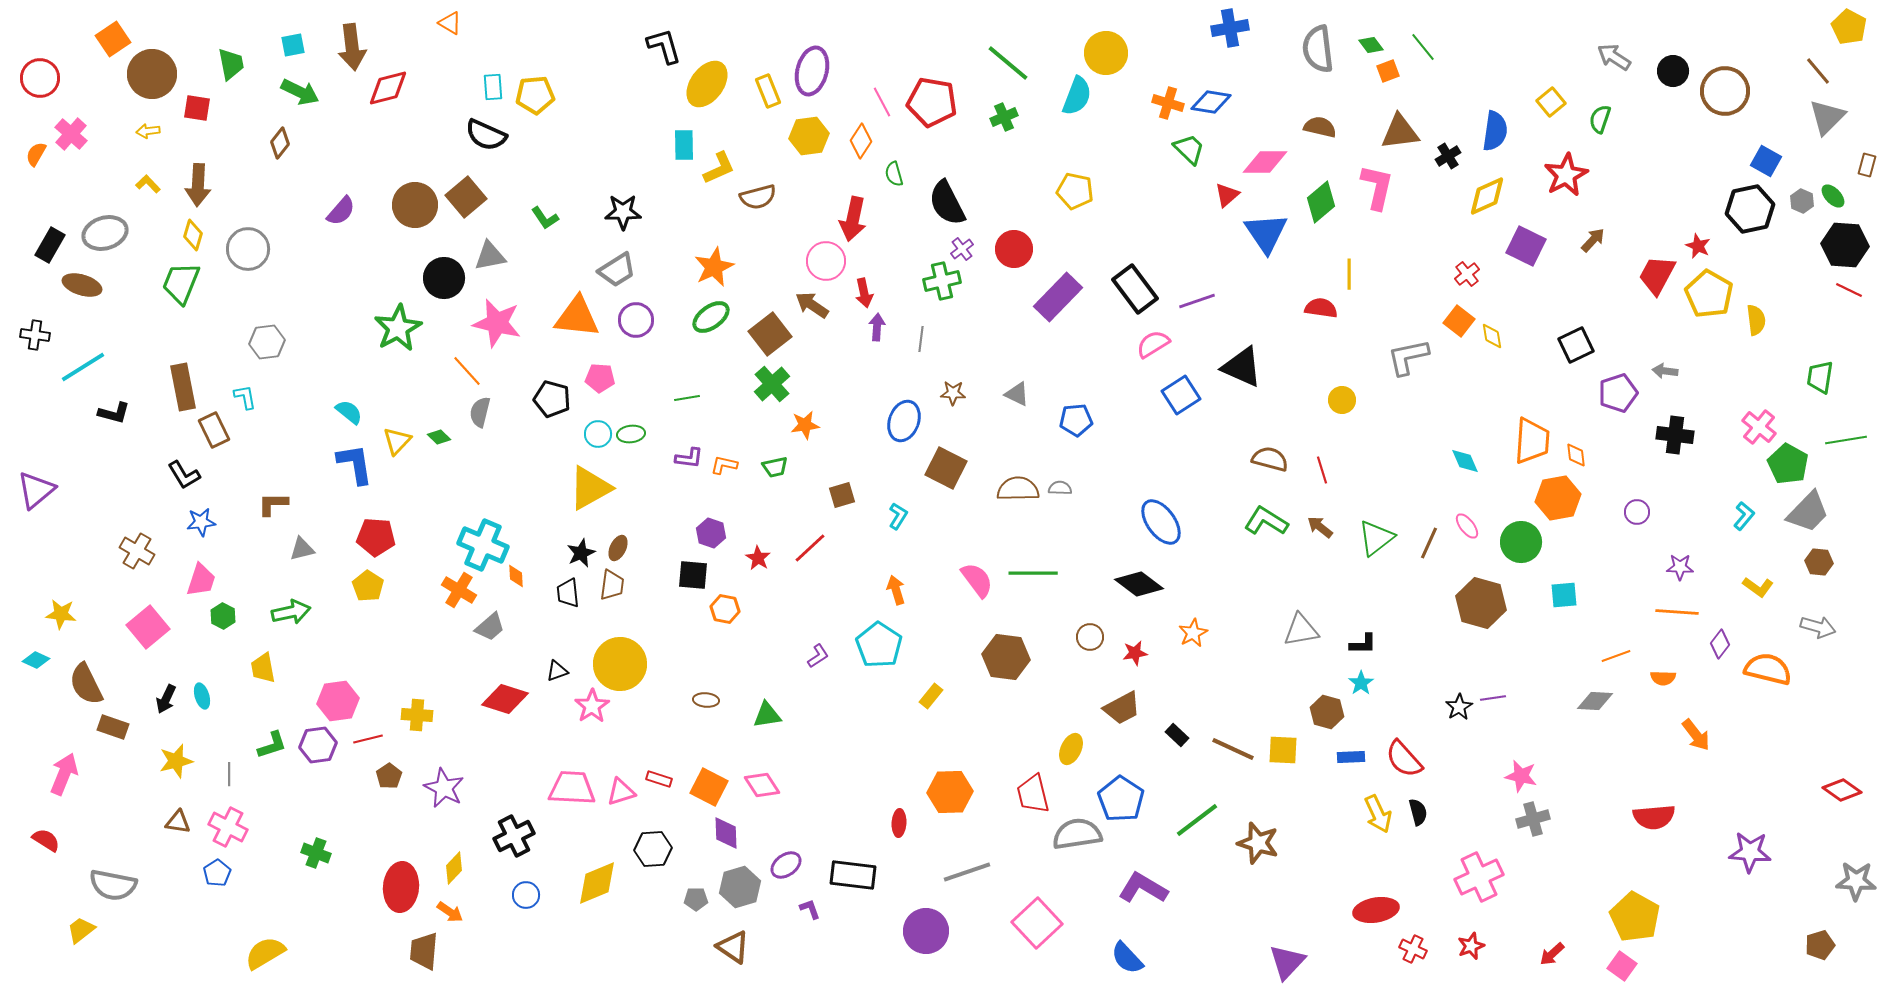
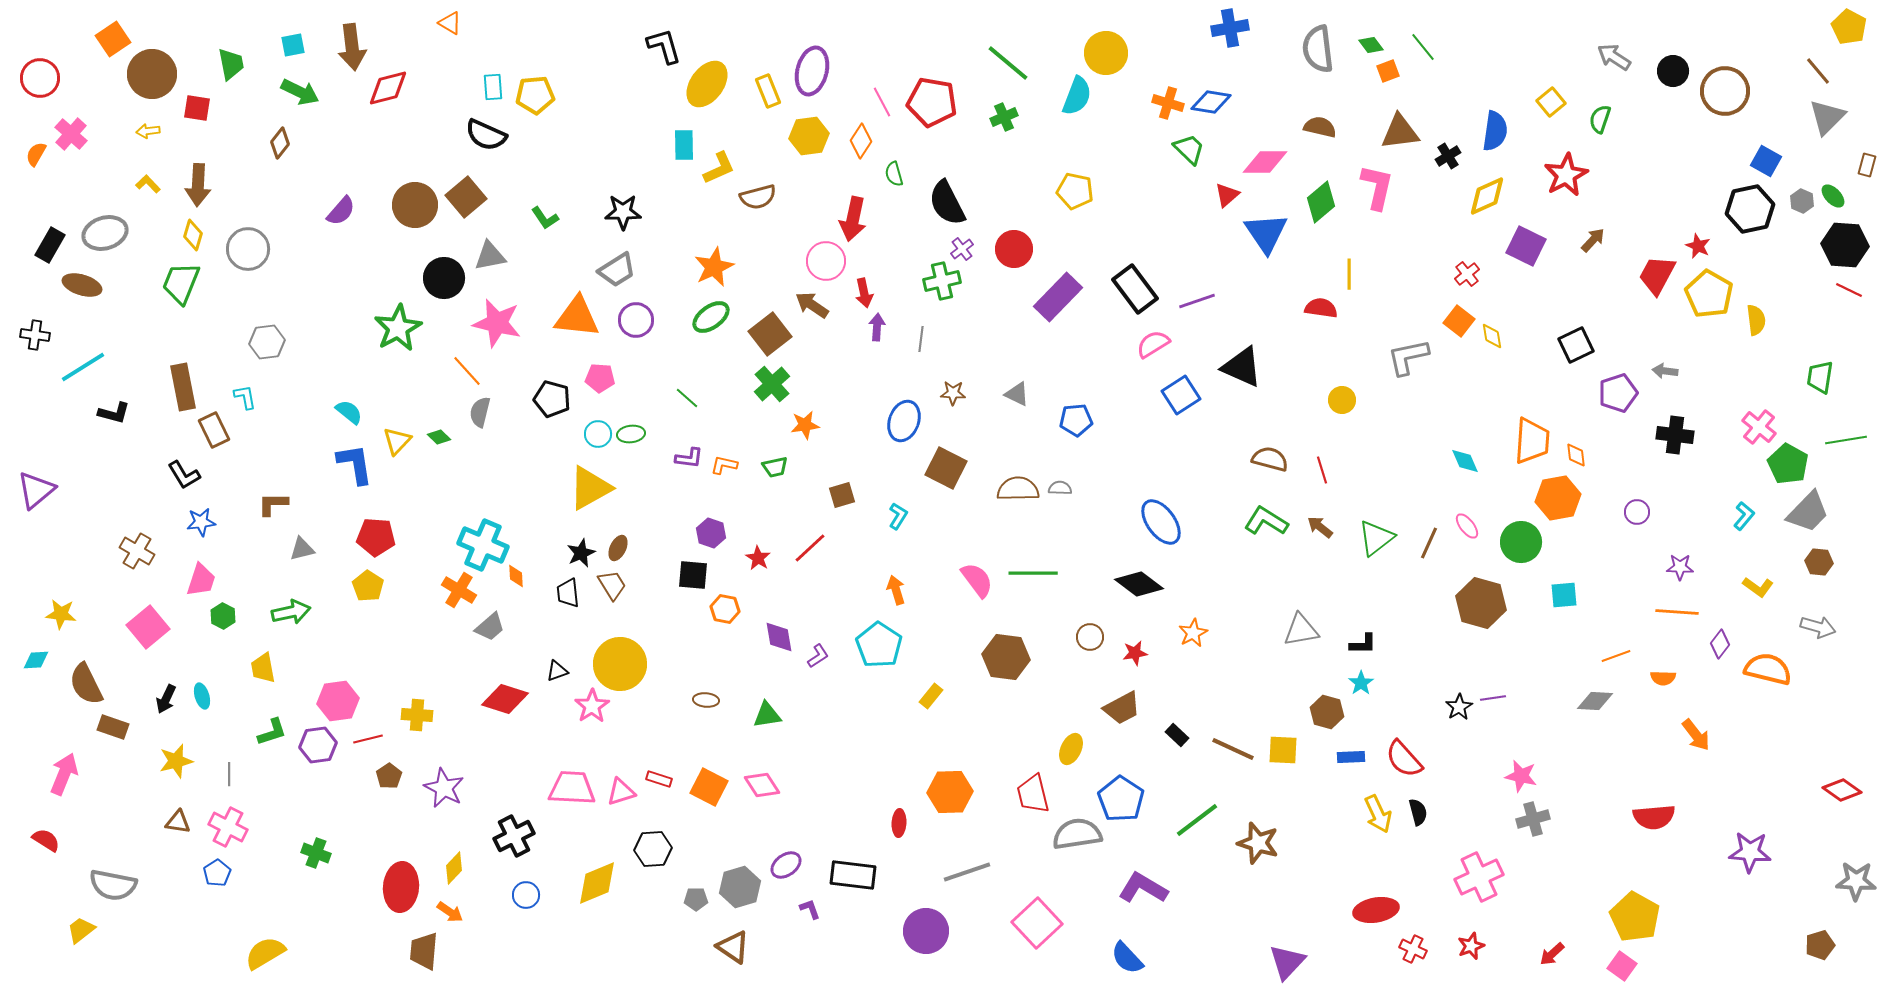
green line at (687, 398): rotated 50 degrees clockwise
brown trapezoid at (612, 585): rotated 40 degrees counterclockwise
cyan diamond at (36, 660): rotated 28 degrees counterclockwise
green L-shape at (272, 745): moved 13 px up
purple diamond at (726, 833): moved 53 px right, 196 px up; rotated 8 degrees counterclockwise
